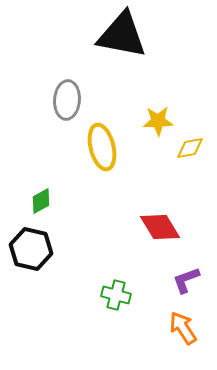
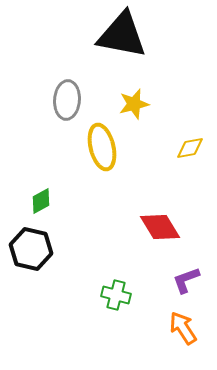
yellow star: moved 24 px left, 17 px up; rotated 12 degrees counterclockwise
